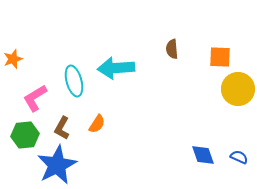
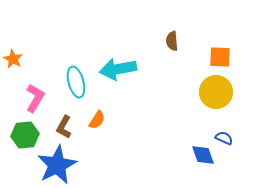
brown semicircle: moved 8 px up
orange star: rotated 24 degrees counterclockwise
cyan arrow: moved 2 px right, 1 px down; rotated 6 degrees counterclockwise
cyan ellipse: moved 2 px right, 1 px down
yellow circle: moved 22 px left, 3 px down
pink L-shape: rotated 152 degrees clockwise
orange semicircle: moved 4 px up
brown L-shape: moved 2 px right, 1 px up
blue semicircle: moved 15 px left, 19 px up
